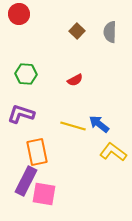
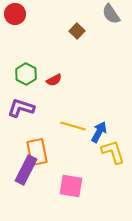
red circle: moved 4 px left
gray semicircle: moved 1 px right, 18 px up; rotated 35 degrees counterclockwise
green hexagon: rotated 25 degrees clockwise
red semicircle: moved 21 px left
purple L-shape: moved 6 px up
blue arrow: moved 8 px down; rotated 80 degrees clockwise
yellow L-shape: rotated 36 degrees clockwise
purple rectangle: moved 11 px up
pink square: moved 27 px right, 8 px up
